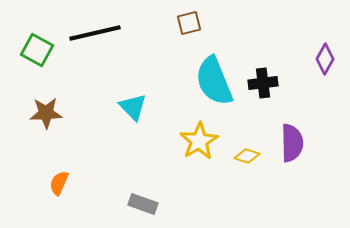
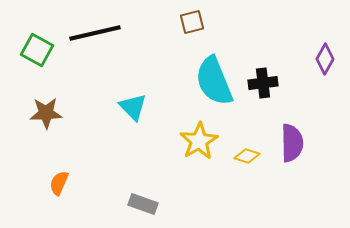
brown square: moved 3 px right, 1 px up
